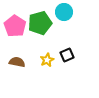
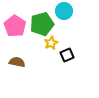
cyan circle: moved 1 px up
green pentagon: moved 2 px right, 1 px down
yellow star: moved 4 px right, 17 px up
